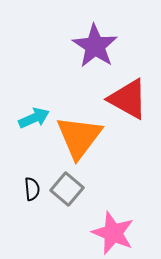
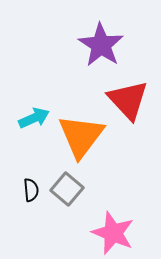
purple star: moved 6 px right, 1 px up
red triangle: moved 1 px down; rotated 18 degrees clockwise
orange triangle: moved 2 px right, 1 px up
black semicircle: moved 1 px left, 1 px down
